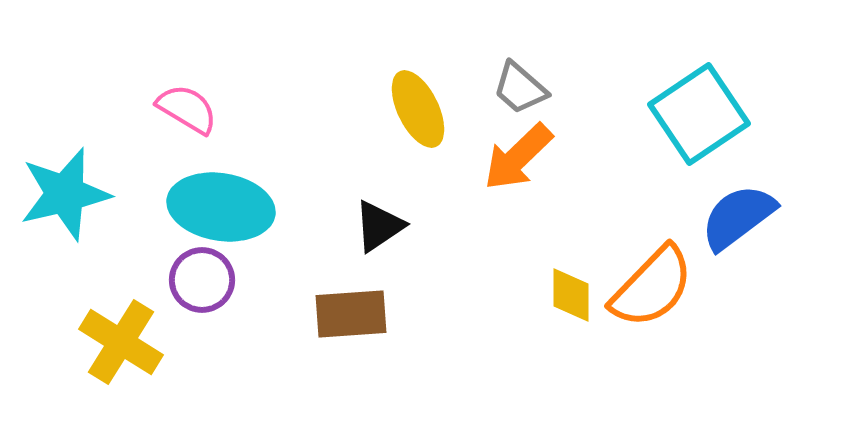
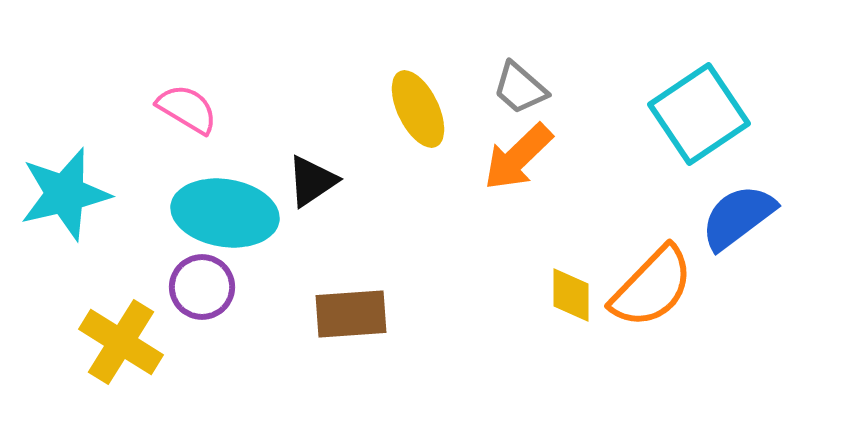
cyan ellipse: moved 4 px right, 6 px down
black triangle: moved 67 px left, 45 px up
purple circle: moved 7 px down
